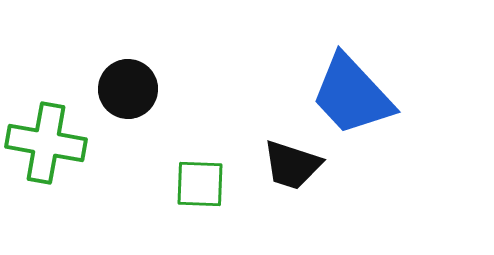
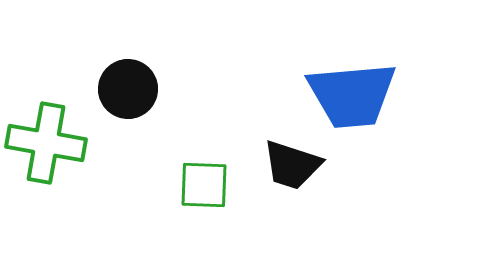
blue trapezoid: rotated 52 degrees counterclockwise
green square: moved 4 px right, 1 px down
